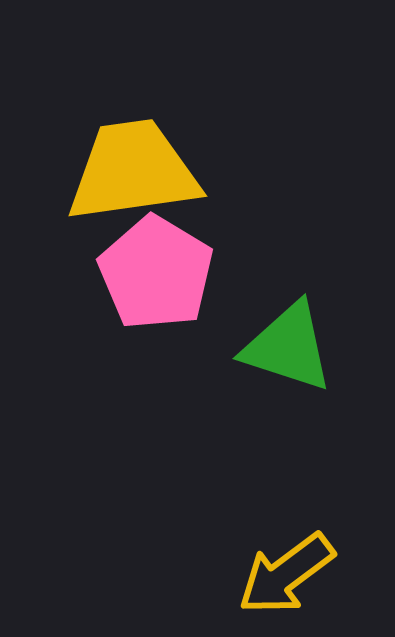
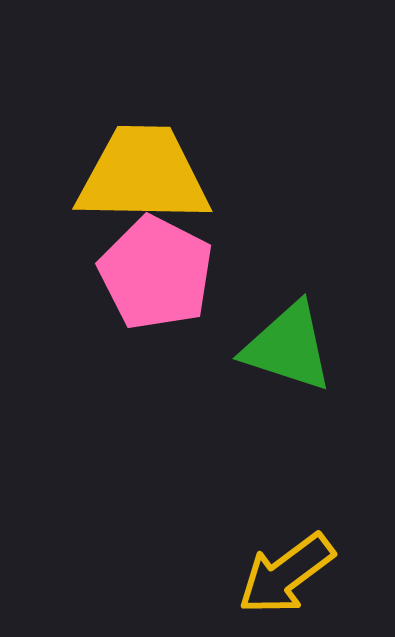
yellow trapezoid: moved 10 px right, 4 px down; rotated 9 degrees clockwise
pink pentagon: rotated 4 degrees counterclockwise
